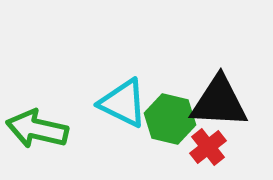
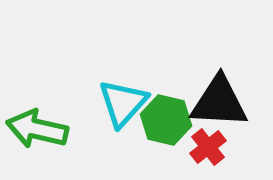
cyan triangle: rotated 46 degrees clockwise
green hexagon: moved 4 px left, 1 px down
